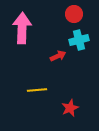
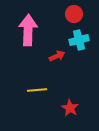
pink arrow: moved 6 px right, 2 px down
red arrow: moved 1 px left
red star: rotated 18 degrees counterclockwise
